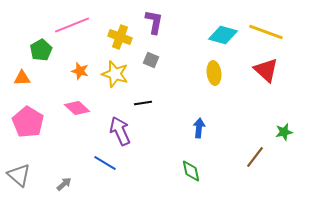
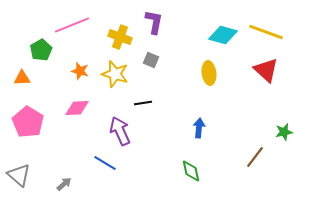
yellow ellipse: moved 5 px left
pink diamond: rotated 45 degrees counterclockwise
